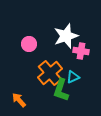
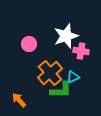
green L-shape: rotated 110 degrees counterclockwise
